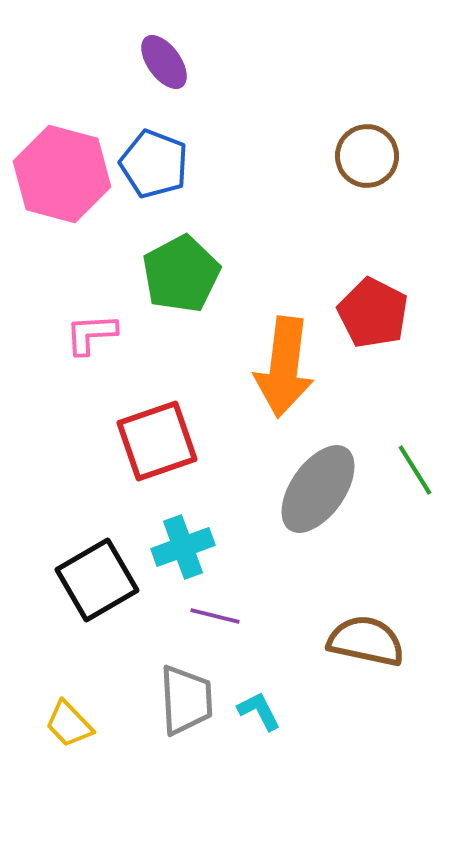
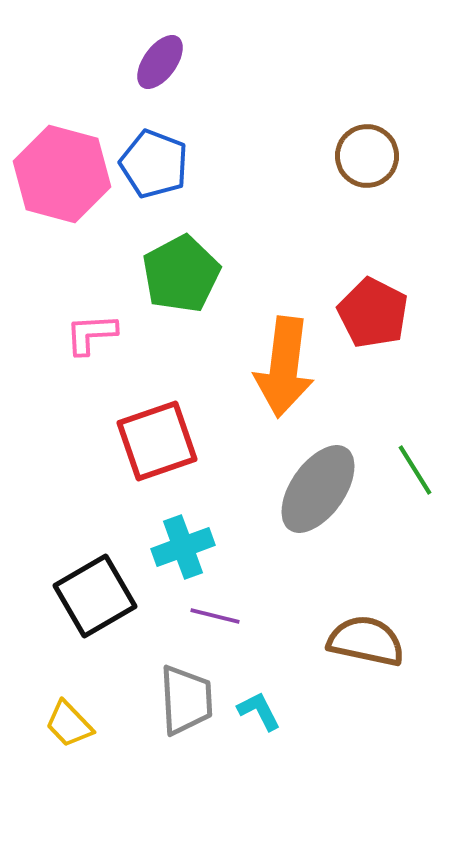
purple ellipse: moved 4 px left; rotated 72 degrees clockwise
black square: moved 2 px left, 16 px down
